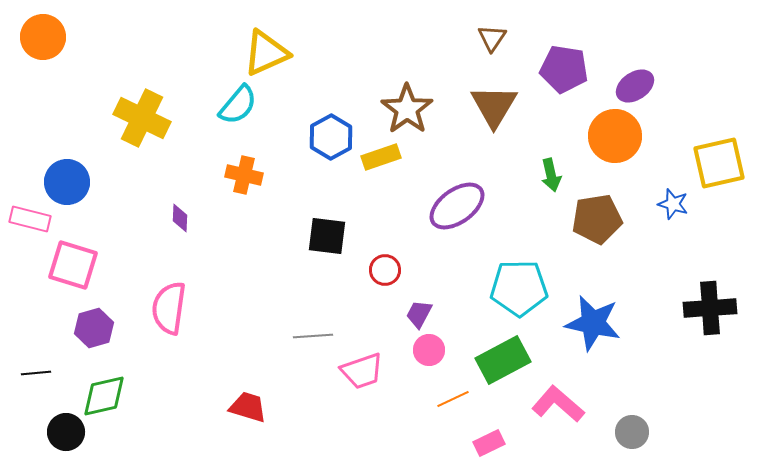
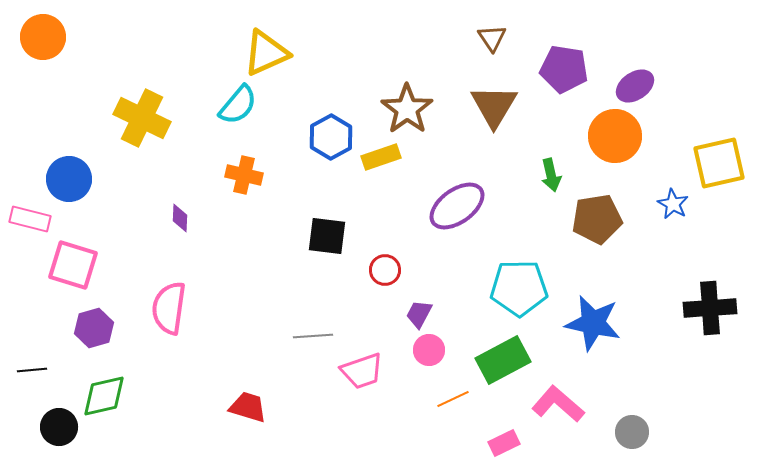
brown triangle at (492, 38): rotated 8 degrees counterclockwise
blue circle at (67, 182): moved 2 px right, 3 px up
blue star at (673, 204): rotated 12 degrees clockwise
black line at (36, 373): moved 4 px left, 3 px up
black circle at (66, 432): moved 7 px left, 5 px up
pink rectangle at (489, 443): moved 15 px right
